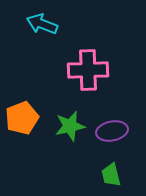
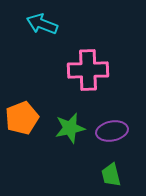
green star: moved 2 px down
